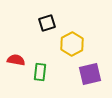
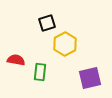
yellow hexagon: moved 7 px left
purple square: moved 4 px down
